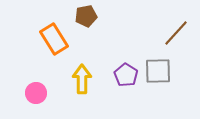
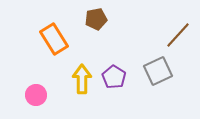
brown pentagon: moved 10 px right, 3 px down
brown line: moved 2 px right, 2 px down
gray square: rotated 24 degrees counterclockwise
purple pentagon: moved 12 px left, 2 px down
pink circle: moved 2 px down
